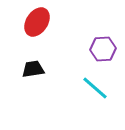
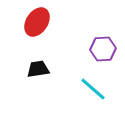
black trapezoid: moved 5 px right
cyan line: moved 2 px left, 1 px down
